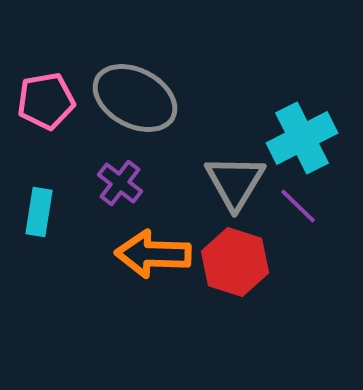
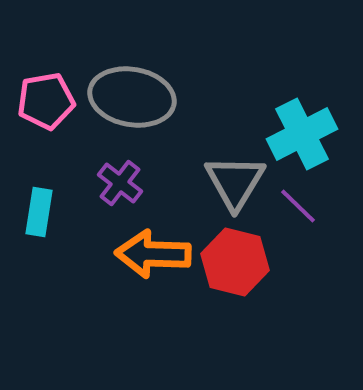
gray ellipse: moved 3 px left, 1 px up; rotated 18 degrees counterclockwise
cyan cross: moved 4 px up
red hexagon: rotated 4 degrees counterclockwise
